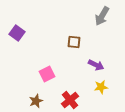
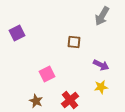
purple square: rotated 28 degrees clockwise
purple arrow: moved 5 px right
brown star: rotated 24 degrees counterclockwise
